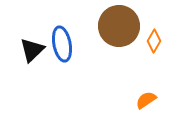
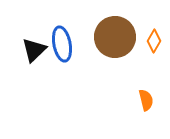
brown circle: moved 4 px left, 11 px down
black triangle: moved 2 px right
orange semicircle: rotated 110 degrees clockwise
